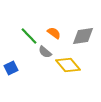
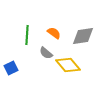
green line: moved 2 px left, 1 px up; rotated 48 degrees clockwise
gray semicircle: moved 1 px right, 1 px down
